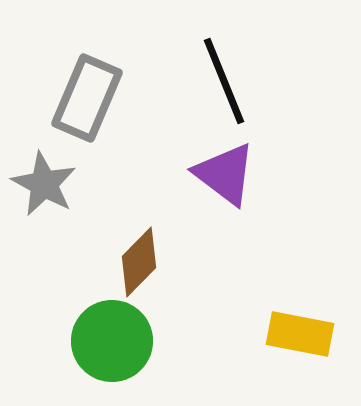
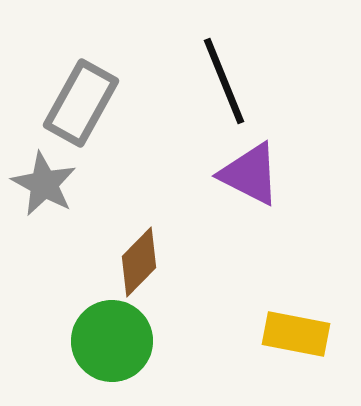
gray rectangle: moved 6 px left, 5 px down; rotated 6 degrees clockwise
purple triangle: moved 25 px right; rotated 10 degrees counterclockwise
yellow rectangle: moved 4 px left
